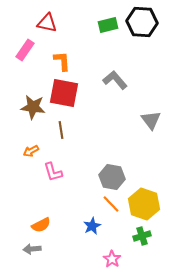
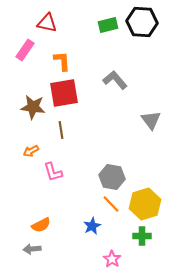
red square: rotated 20 degrees counterclockwise
yellow hexagon: moved 1 px right; rotated 24 degrees clockwise
green cross: rotated 18 degrees clockwise
